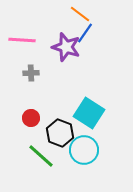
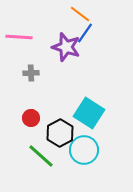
pink line: moved 3 px left, 3 px up
black hexagon: rotated 12 degrees clockwise
